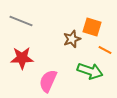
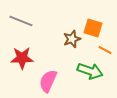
orange square: moved 1 px right, 1 px down
